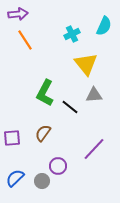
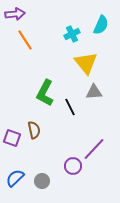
purple arrow: moved 3 px left
cyan semicircle: moved 3 px left, 1 px up
yellow triangle: moved 1 px up
gray triangle: moved 3 px up
black line: rotated 24 degrees clockwise
brown semicircle: moved 9 px left, 3 px up; rotated 132 degrees clockwise
purple square: rotated 24 degrees clockwise
purple circle: moved 15 px right
